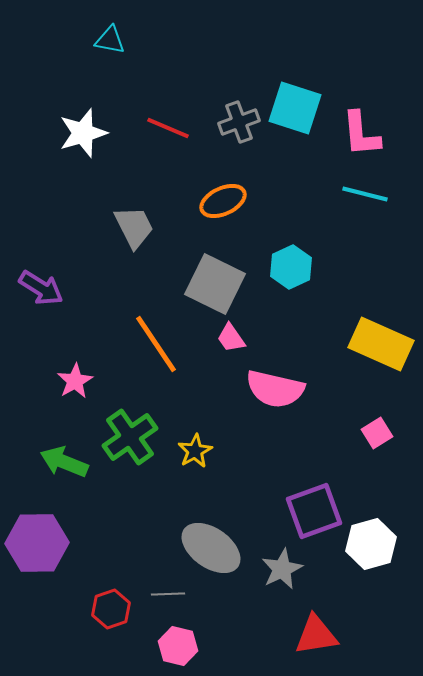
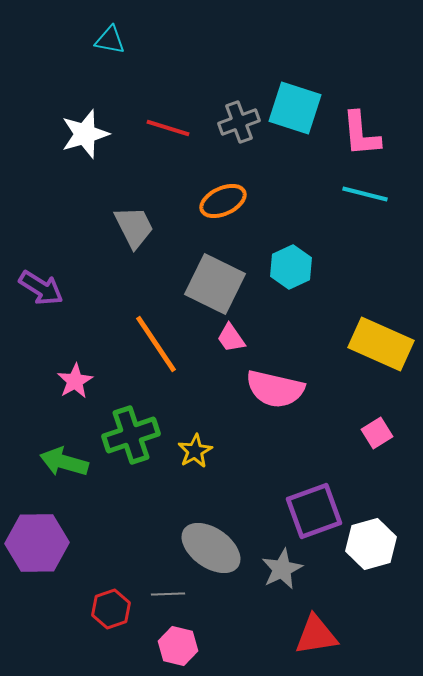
red line: rotated 6 degrees counterclockwise
white star: moved 2 px right, 1 px down
green cross: moved 1 px right, 2 px up; rotated 16 degrees clockwise
green arrow: rotated 6 degrees counterclockwise
